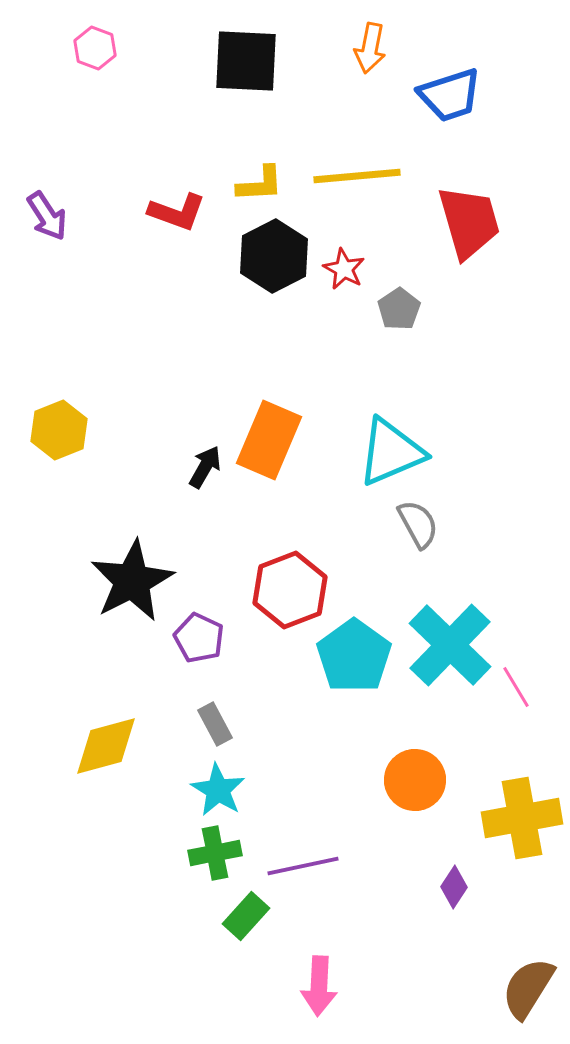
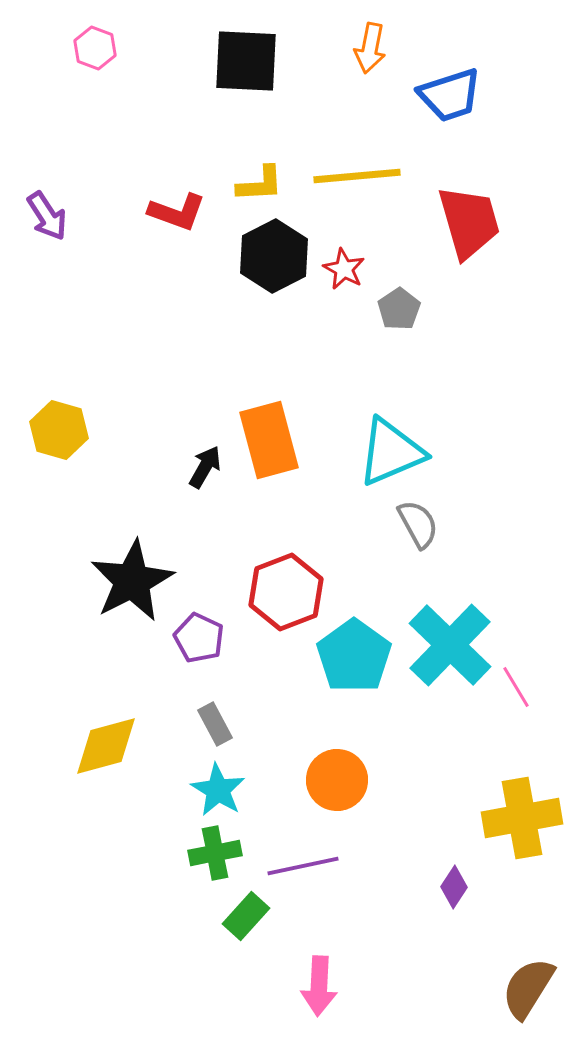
yellow hexagon: rotated 22 degrees counterclockwise
orange rectangle: rotated 38 degrees counterclockwise
red hexagon: moved 4 px left, 2 px down
orange circle: moved 78 px left
